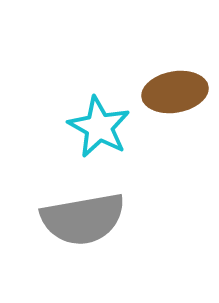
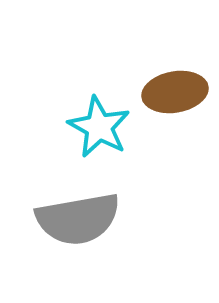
gray semicircle: moved 5 px left
